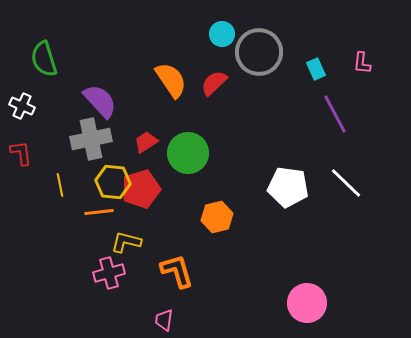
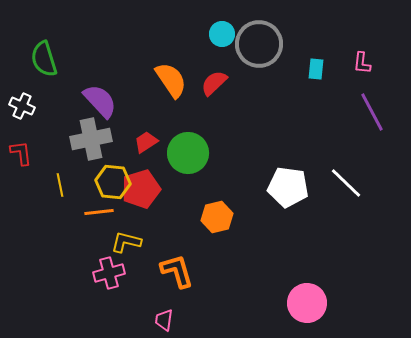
gray circle: moved 8 px up
cyan rectangle: rotated 30 degrees clockwise
purple line: moved 37 px right, 2 px up
